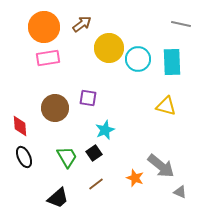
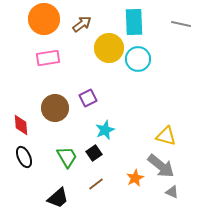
orange circle: moved 8 px up
cyan rectangle: moved 38 px left, 40 px up
purple square: rotated 36 degrees counterclockwise
yellow triangle: moved 30 px down
red diamond: moved 1 px right, 1 px up
orange star: rotated 24 degrees clockwise
gray triangle: moved 8 px left
